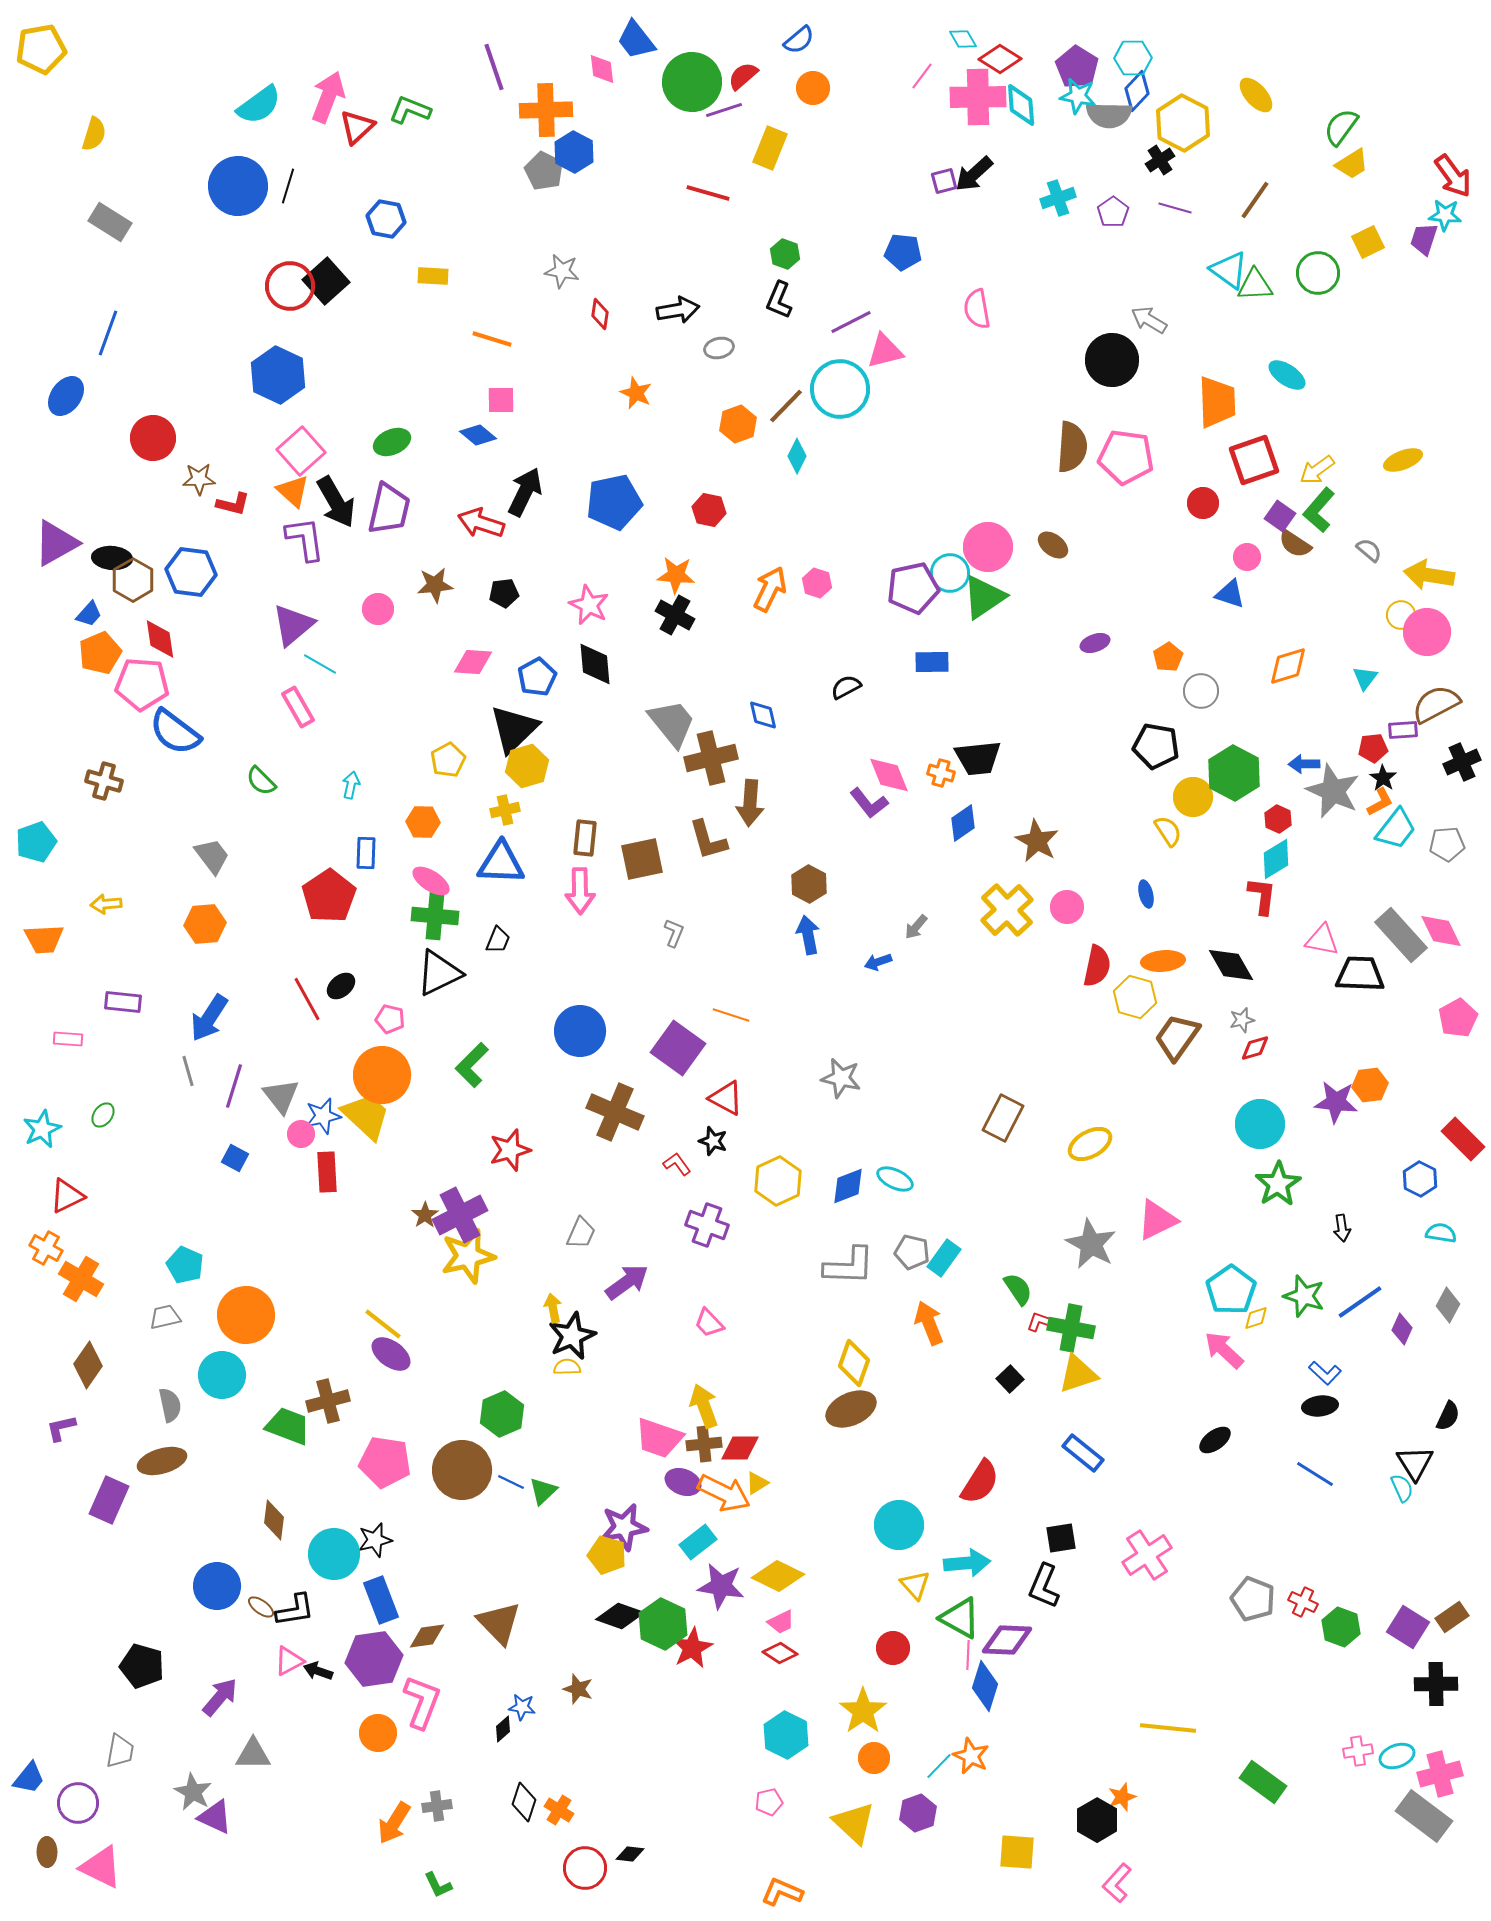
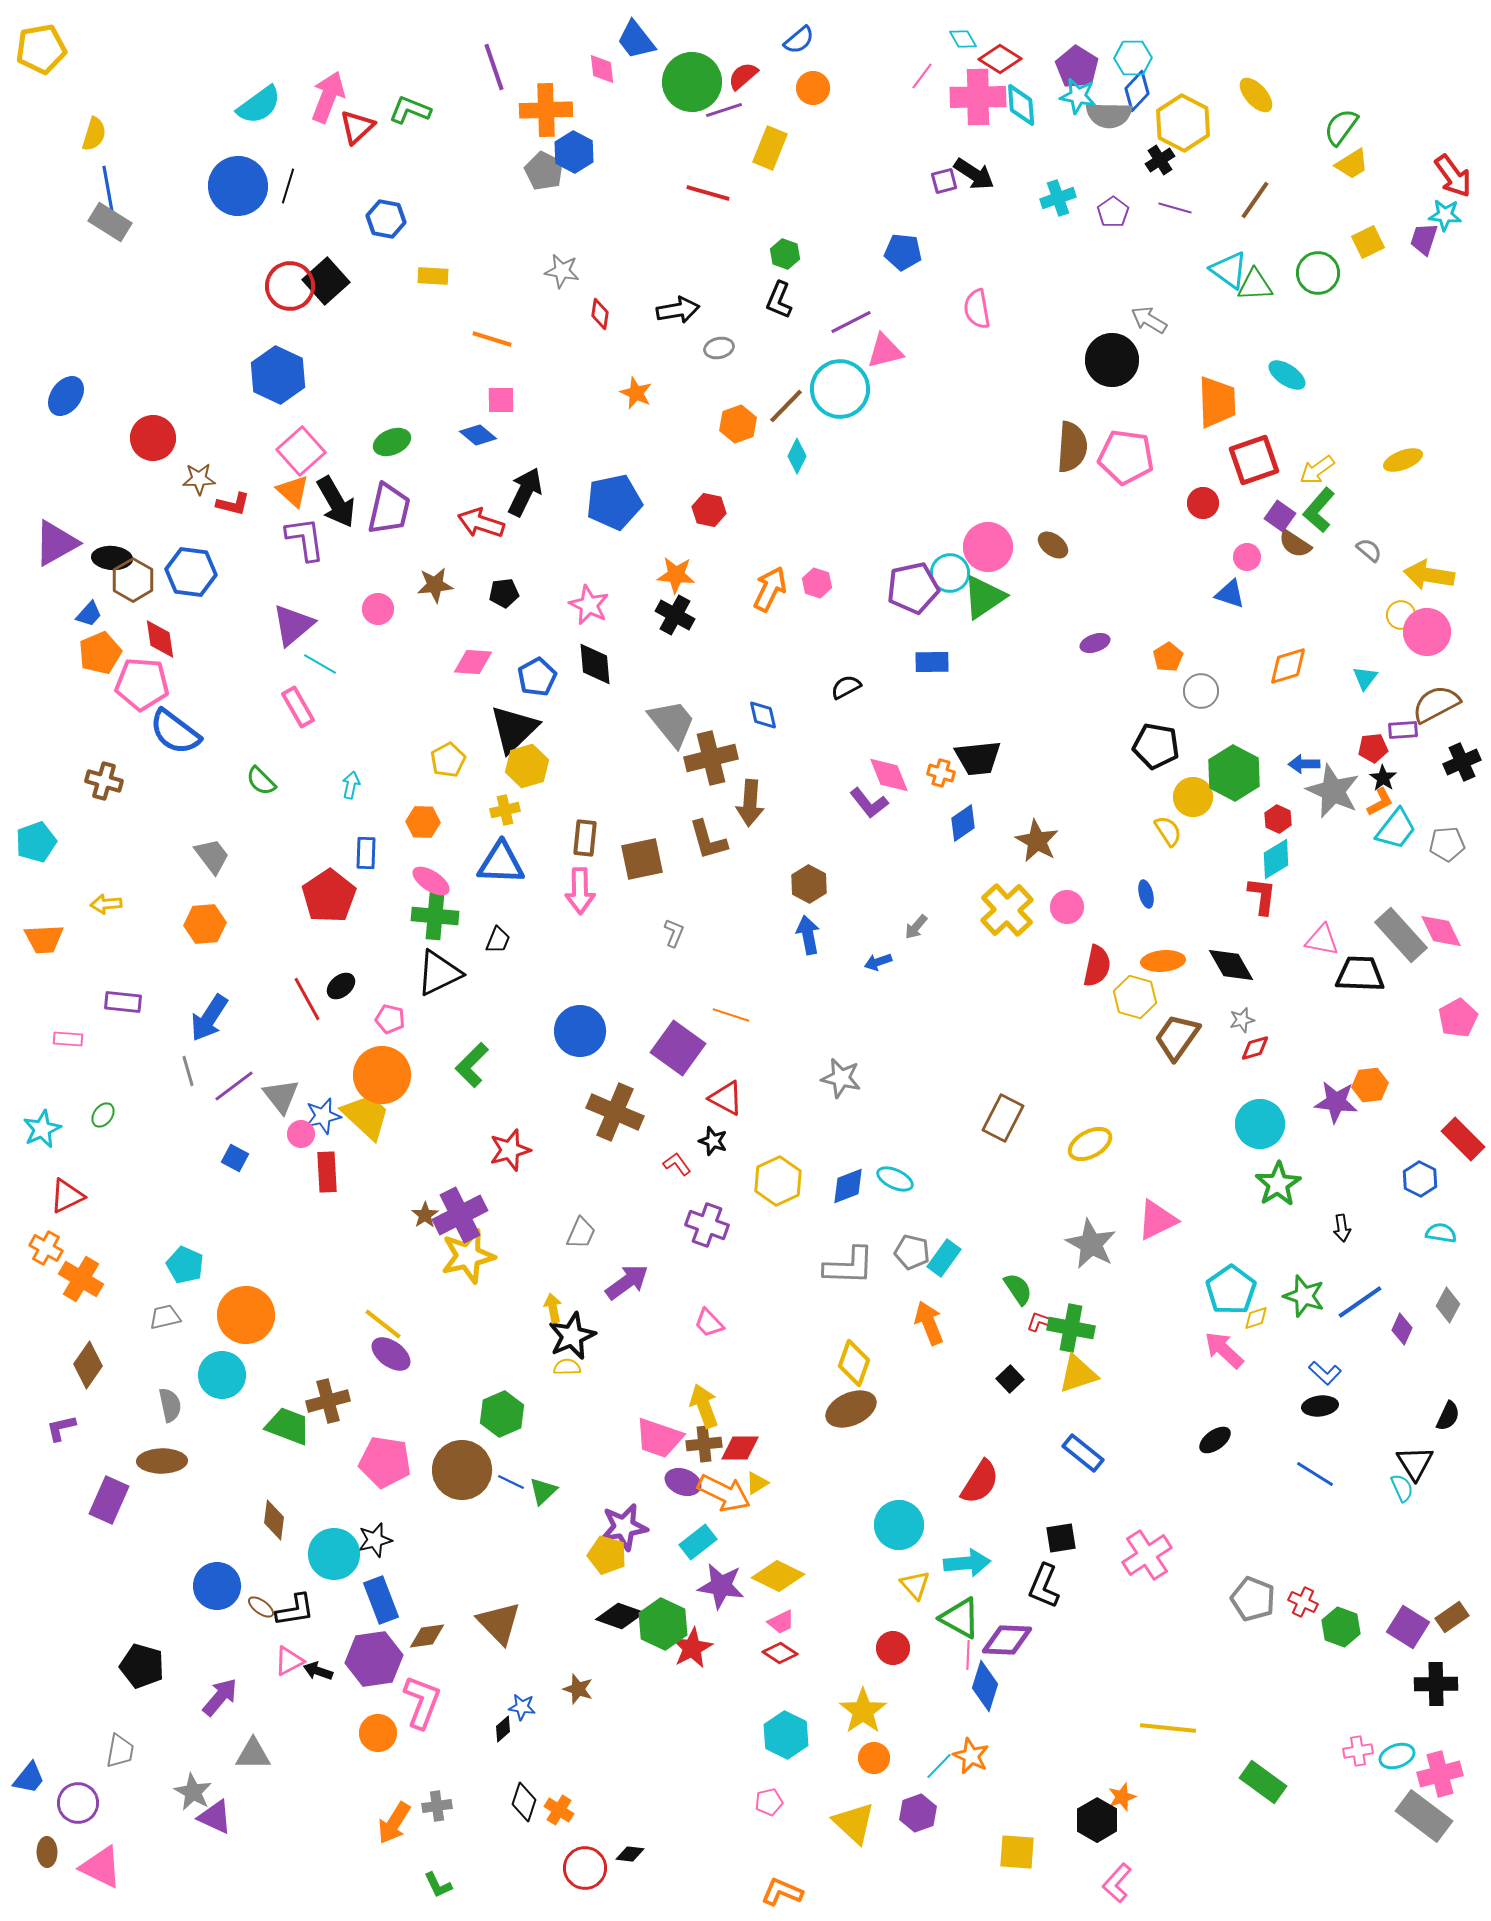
black arrow at (974, 174): rotated 105 degrees counterclockwise
blue line at (108, 333): moved 144 px up; rotated 30 degrees counterclockwise
purple line at (234, 1086): rotated 36 degrees clockwise
brown ellipse at (162, 1461): rotated 15 degrees clockwise
